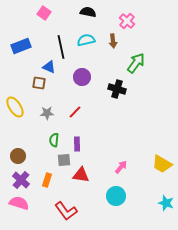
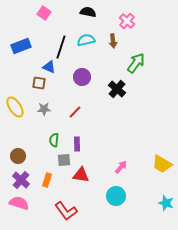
black line: rotated 30 degrees clockwise
black cross: rotated 24 degrees clockwise
gray star: moved 3 px left, 4 px up
